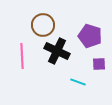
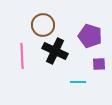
black cross: moved 2 px left
cyan line: rotated 21 degrees counterclockwise
